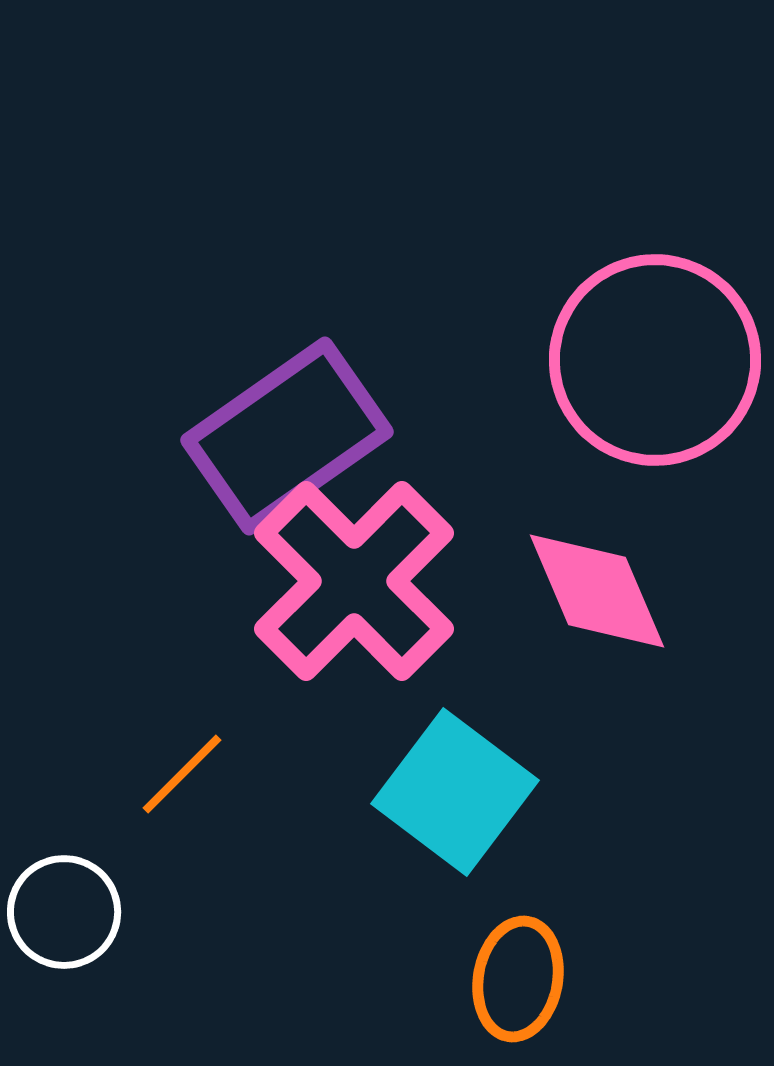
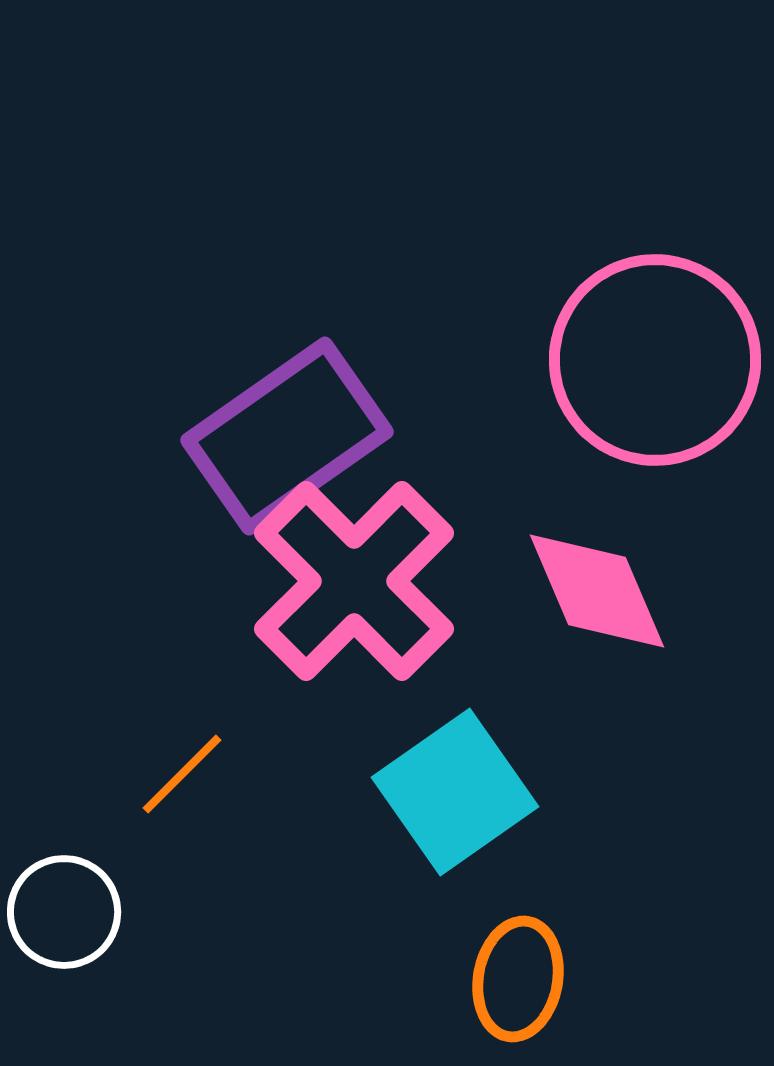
cyan square: rotated 18 degrees clockwise
